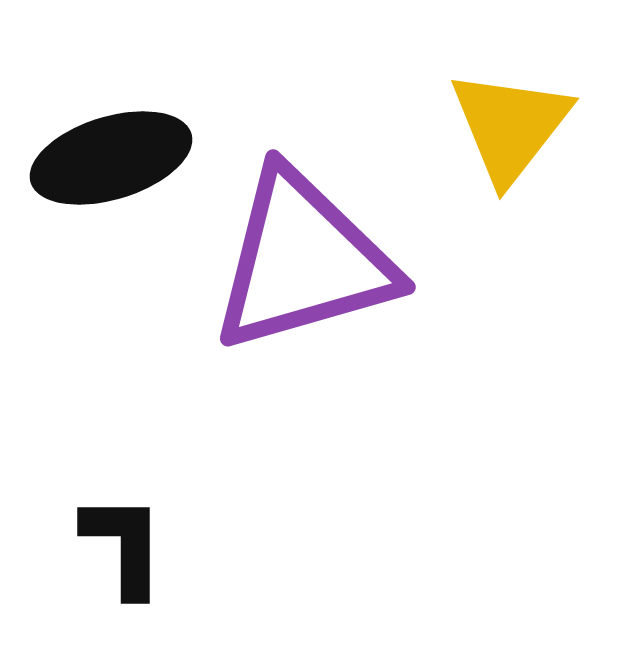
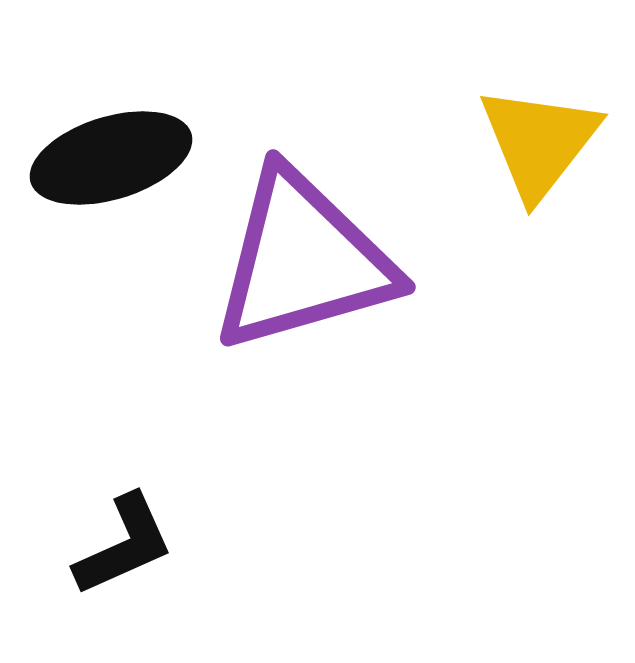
yellow triangle: moved 29 px right, 16 px down
black L-shape: rotated 66 degrees clockwise
